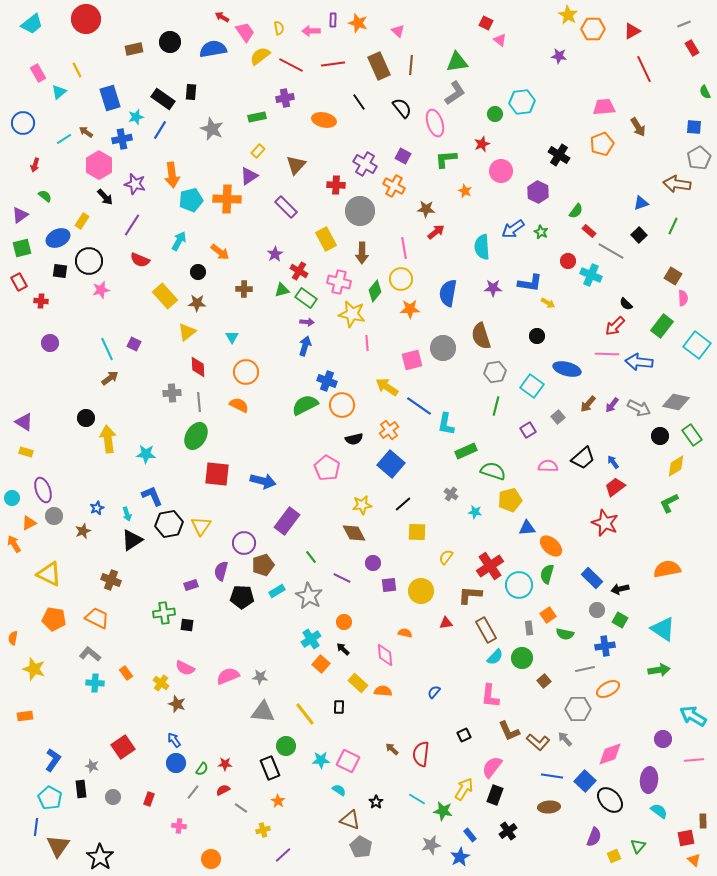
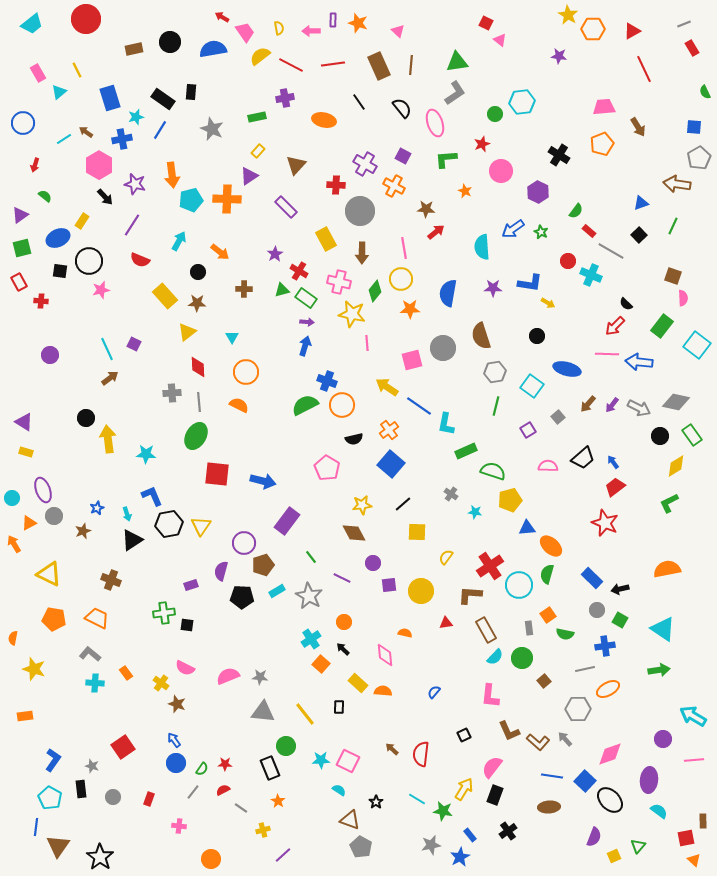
brown square at (673, 276): rotated 12 degrees counterclockwise
purple circle at (50, 343): moved 12 px down
